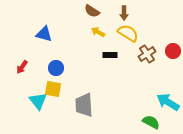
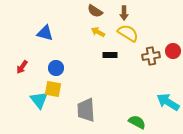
brown semicircle: moved 3 px right
blue triangle: moved 1 px right, 1 px up
brown cross: moved 4 px right, 2 px down; rotated 24 degrees clockwise
cyan triangle: moved 1 px right, 1 px up
gray trapezoid: moved 2 px right, 5 px down
green semicircle: moved 14 px left
